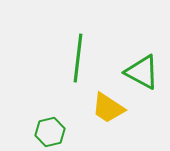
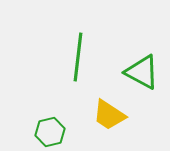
green line: moved 1 px up
yellow trapezoid: moved 1 px right, 7 px down
